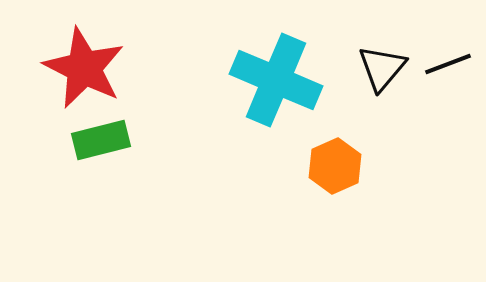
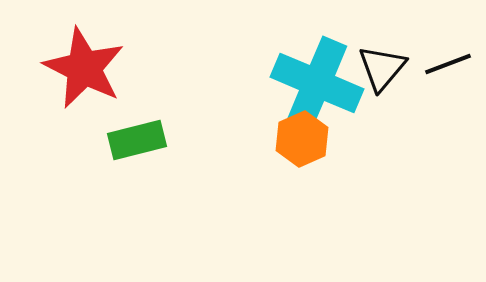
cyan cross: moved 41 px right, 3 px down
green rectangle: moved 36 px right
orange hexagon: moved 33 px left, 27 px up
